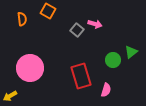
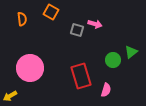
orange square: moved 3 px right, 1 px down
gray square: rotated 24 degrees counterclockwise
